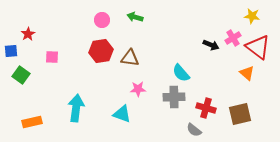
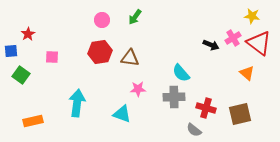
green arrow: rotated 70 degrees counterclockwise
red triangle: moved 1 px right, 4 px up
red hexagon: moved 1 px left, 1 px down
cyan arrow: moved 1 px right, 5 px up
orange rectangle: moved 1 px right, 1 px up
